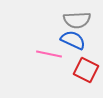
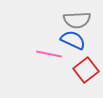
red square: rotated 25 degrees clockwise
